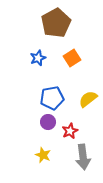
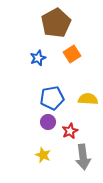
orange square: moved 4 px up
yellow semicircle: rotated 42 degrees clockwise
